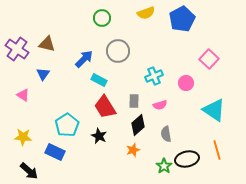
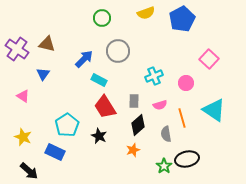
pink triangle: moved 1 px down
yellow star: rotated 18 degrees clockwise
orange line: moved 35 px left, 32 px up
